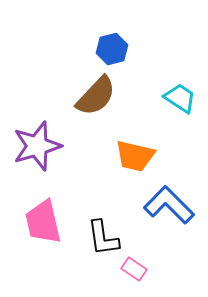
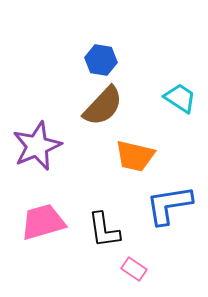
blue hexagon: moved 11 px left, 11 px down; rotated 24 degrees clockwise
brown semicircle: moved 7 px right, 10 px down
purple star: rotated 6 degrees counterclockwise
blue L-shape: rotated 54 degrees counterclockwise
pink trapezoid: rotated 87 degrees clockwise
black L-shape: moved 1 px right, 8 px up
